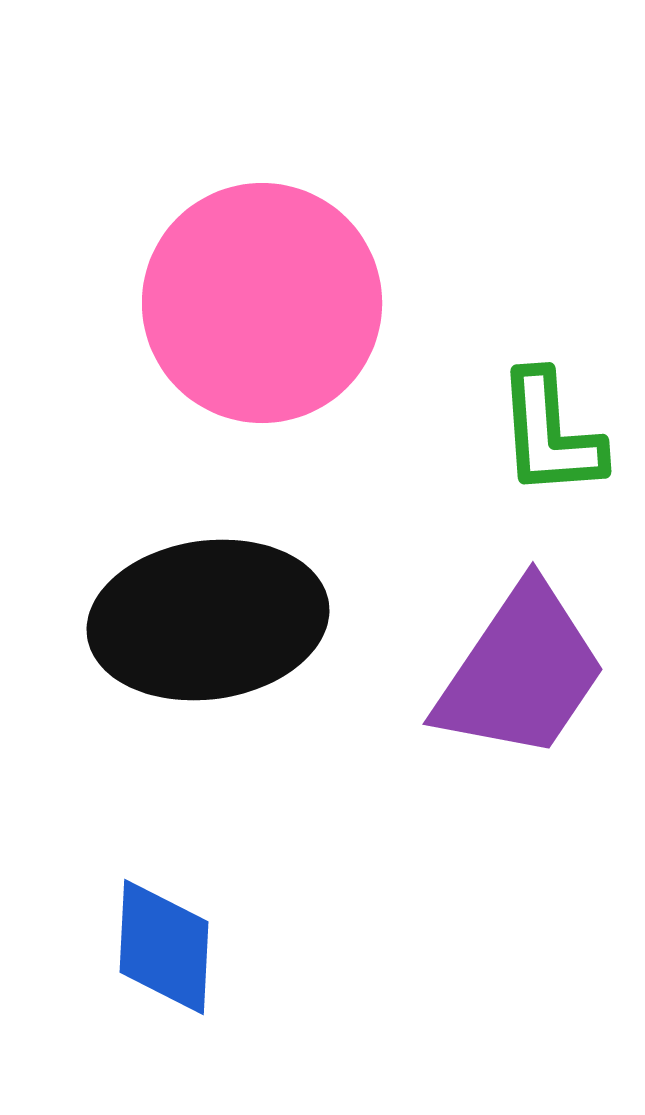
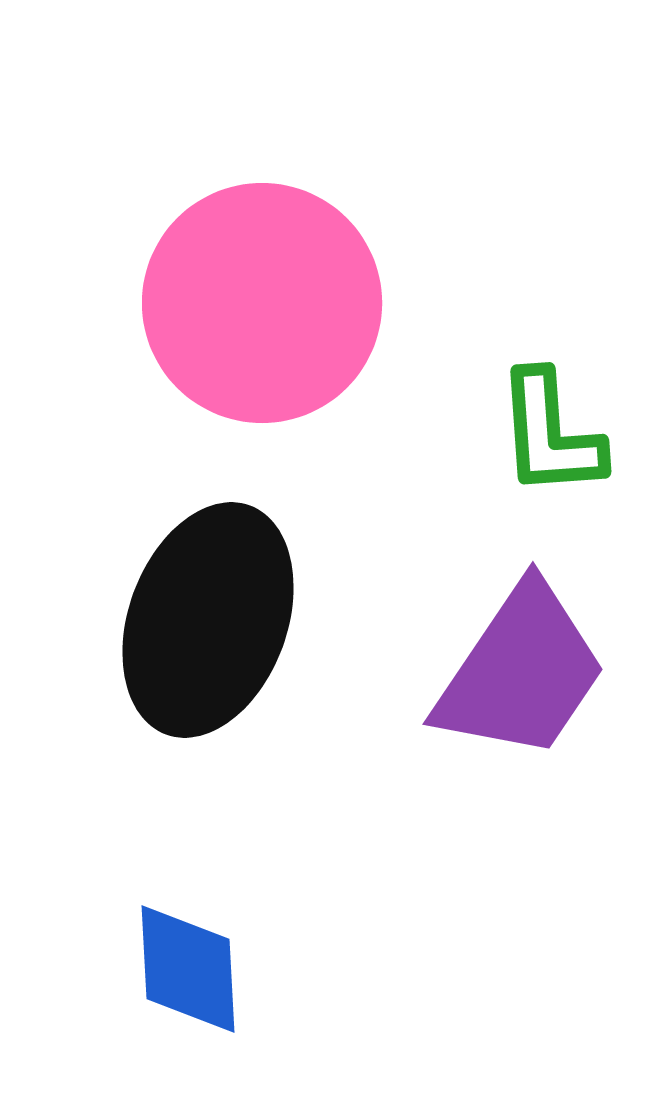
black ellipse: rotated 62 degrees counterclockwise
blue diamond: moved 24 px right, 22 px down; rotated 6 degrees counterclockwise
